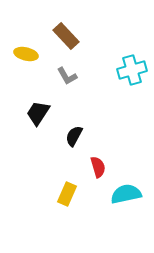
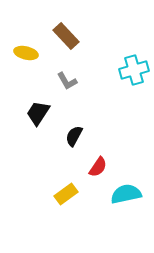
yellow ellipse: moved 1 px up
cyan cross: moved 2 px right
gray L-shape: moved 5 px down
red semicircle: rotated 50 degrees clockwise
yellow rectangle: moved 1 px left; rotated 30 degrees clockwise
